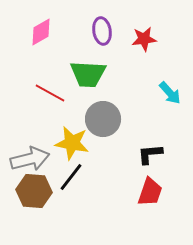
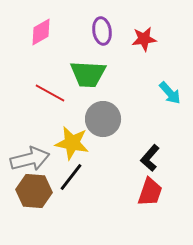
black L-shape: moved 4 px down; rotated 44 degrees counterclockwise
